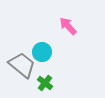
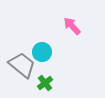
pink arrow: moved 4 px right
green cross: rotated 14 degrees clockwise
